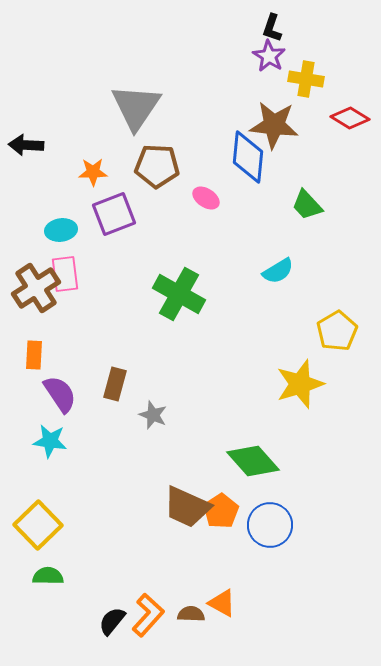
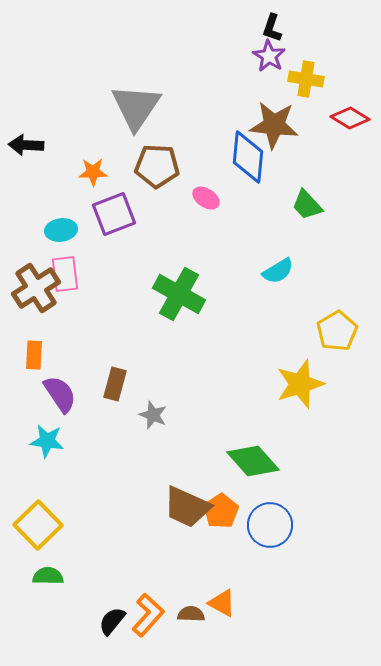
cyan star: moved 3 px left
